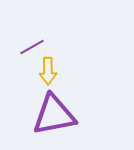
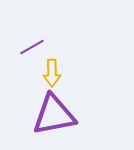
yellow arrow: moved 4 px right, 2 px down
